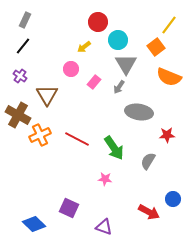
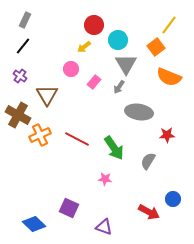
red circle: moved 4 px left, 3 px down
